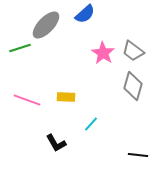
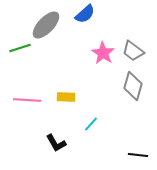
pink line: rotated 16 degrees counterclockwise
